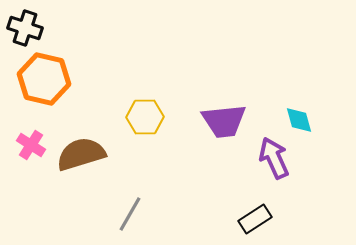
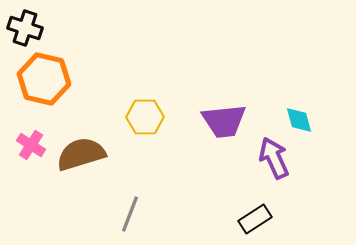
gray line: rotated 9 degrees counterclockwise
